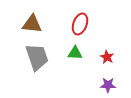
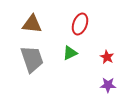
green triangle: moved 5 px left; rotated 28 degrees counterclockwise
gray trapezoid: moved 5 px left, 2 px down
